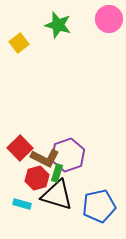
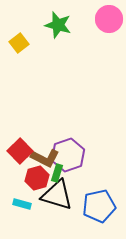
red square: moved 3 px down
